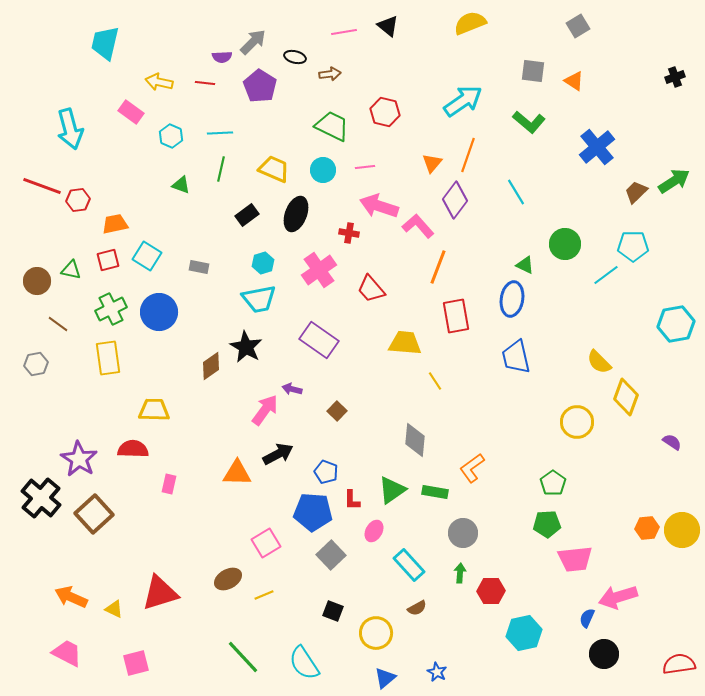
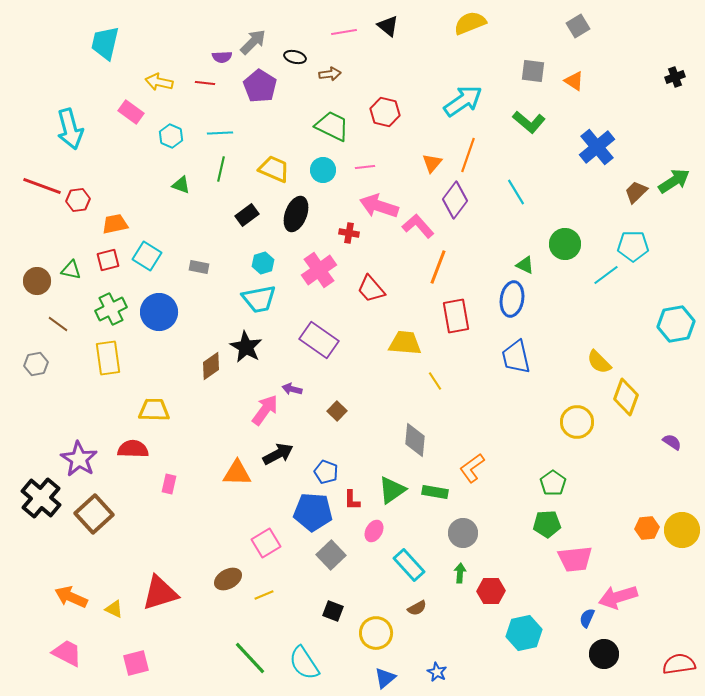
green line at (243, 657): moved 7 px right, 1 px down
